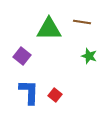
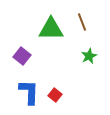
brown line: rotated 60 degrees clockwise
green triangle: moved 2 px right
green star: rotated 28 degrees clockwise
